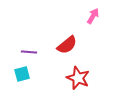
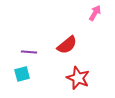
pink arrow: moved 2 px right, 3 px up
